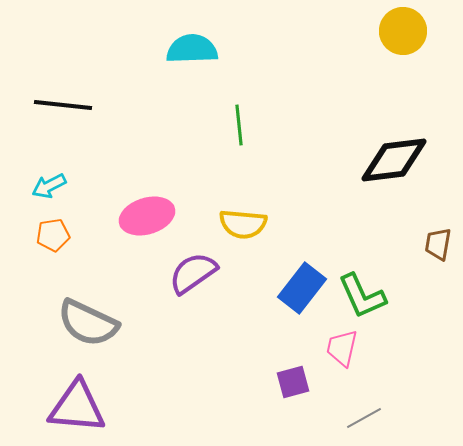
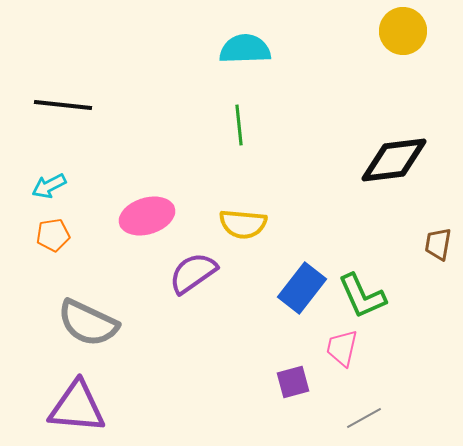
cyan semicircle: moved 53 px right
